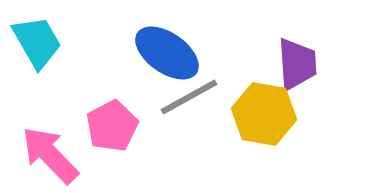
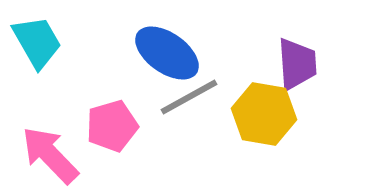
pink pentagon: rotated 12 degrees clockwise
